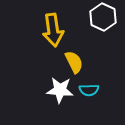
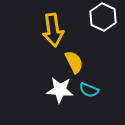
cyan semicircle: rotated 24 degrees clockwise
